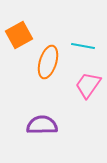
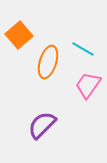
orange square: rotated 12 degrees counterclockwise
cyan line: moved 3 px down; rotated 20 degrees clockwise
purple semicircle: rotated 44 degrees counterclockwise
